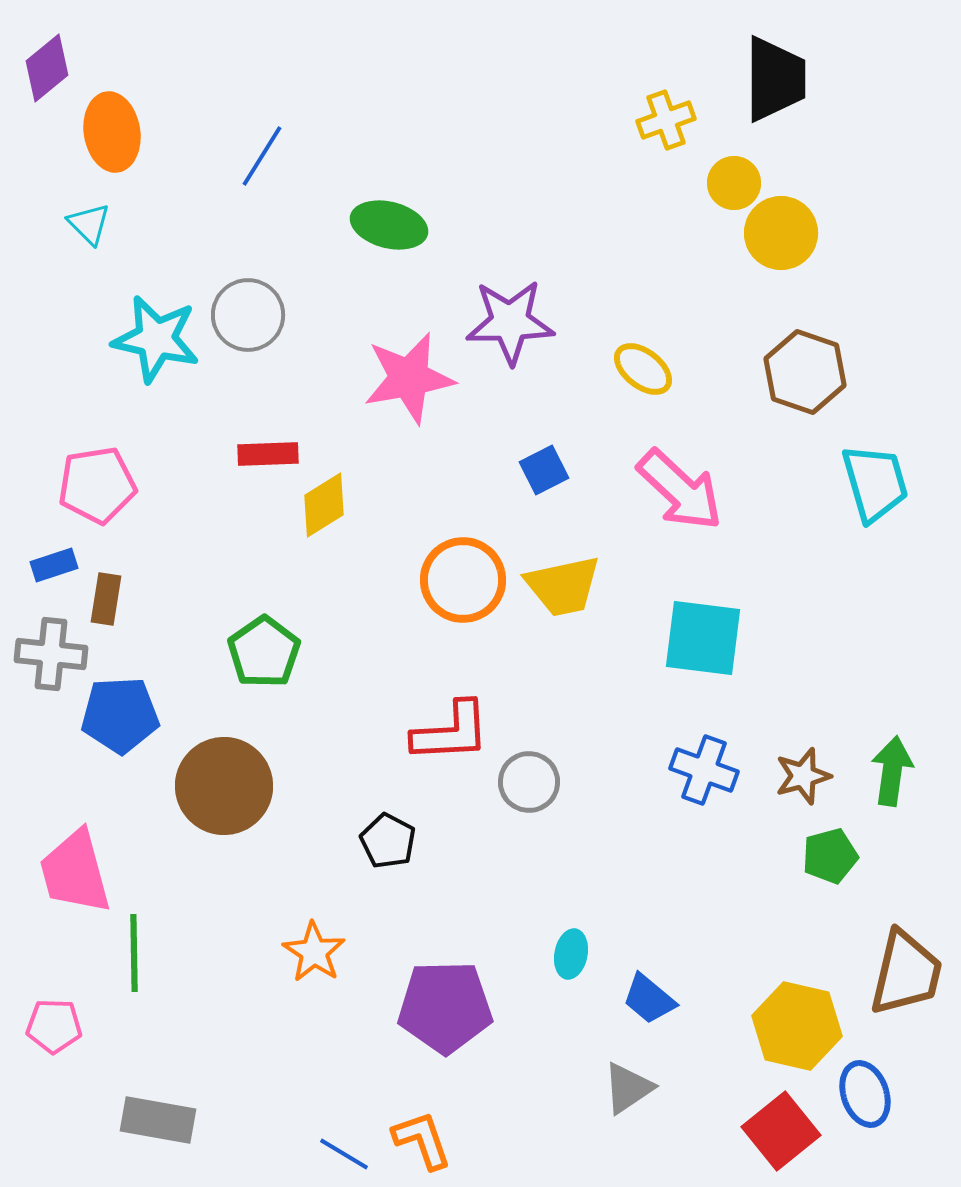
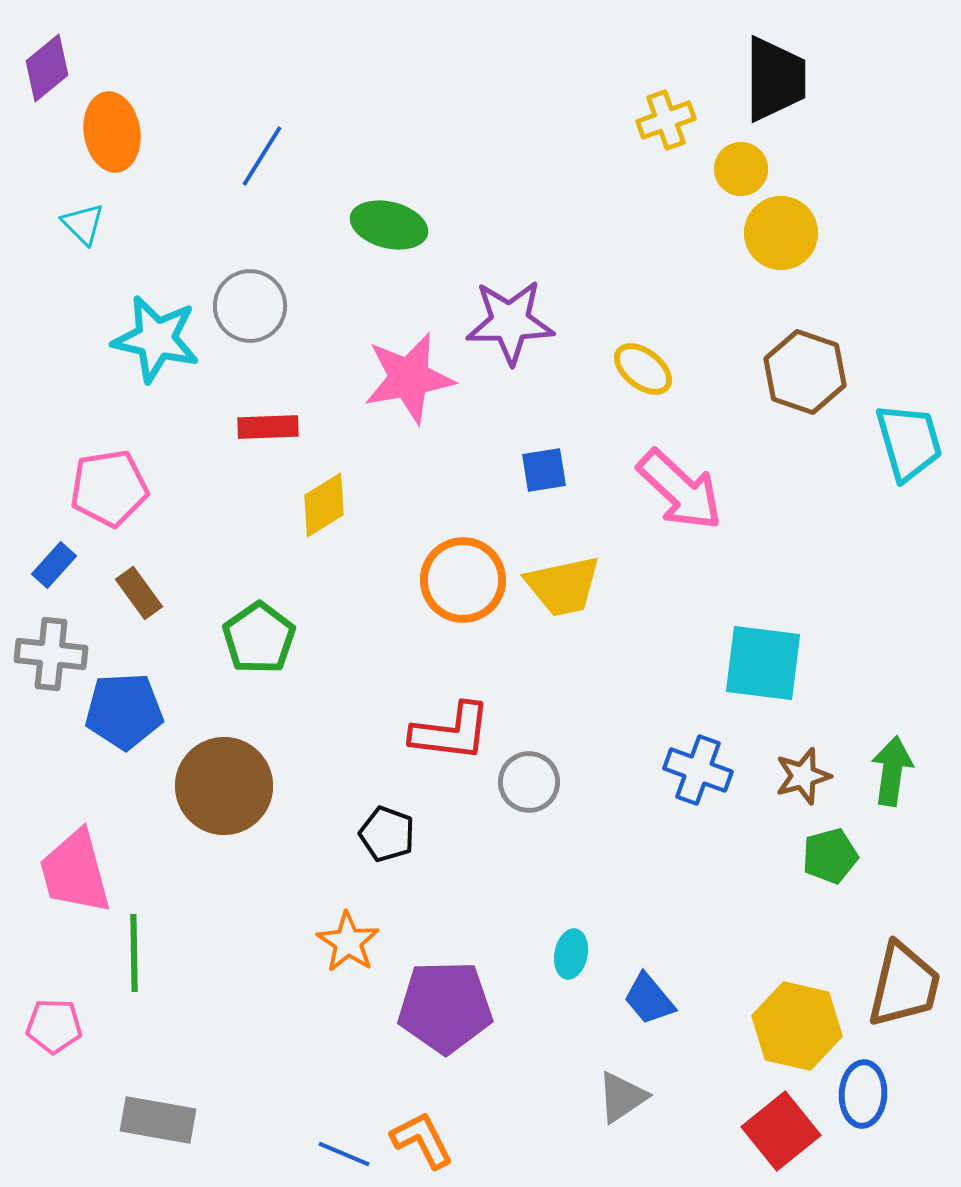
yellow circle at (734, 183): moved 7 px right, 14 px up
cyan triangle at (89, 224): moved 6 px left
gray circle at (248, 315): moved 2 px right, 9 px up
red rectangle at (268, 454): moved 27 px up
blue square at (544, 470): rotated 18 degrees clockwise
cyan trapezoid at (875, 483): moved 34 px right, 41 px up
pink pentagon at (97, 485): moved 12 px right, 3 px down
blue rectangle at (54, 565): rotated 30 degrees counterclockwise
brown rectangle at (106, 599): moved 33 px right, 6 px up; rotated 45 degrees counterclockwise
cyan square at (703, 638): moved 60 px right, 25 px down
green pentagon at (264, 652): moved 5 px left, 14 px up
blue pentagon at (120, 715): moved 4 px right, 4 px up
red L-shape at (451, 732): rotated 10 degrees clockwise
blue cross at (704, 770): moved 6 px left
black pentagon at (388, 841): moved 1 px left, 7 px up; rotated 8 degrees counterclockwise
orange star at (314, 952): moved 34 px right, 10 px up
brown trapezoid at (906, 973): moved 2 px left, 12 px down
blue trapezoid at (649, 999): rotated 10 degrees clockwise
gray triangle at (628, 1088): moved 6 px left, 9 px down
blue ellipse at (865, 1094): moved 2 px left; rotated 22 degrees clockwise
orange L-shape at (422, 1140): rotated 8 degrees counterclockwise
blue line at (344, 1154): rotated 8 degrees counterclockwise
